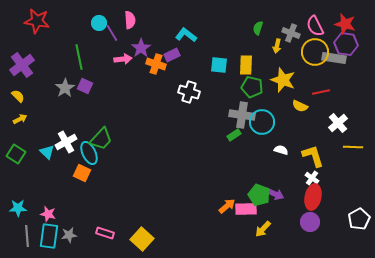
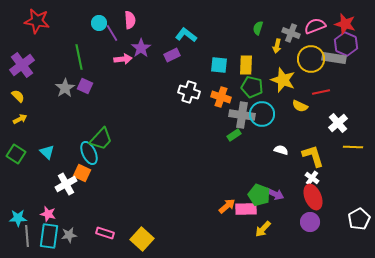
pink semicircle at (315, 26): rotated 95 degrees clockwise
purple hexagon at (346, 44): rotated 15 degrees clockwise
yellow circle at (315, 52): moved 4 px left, 7 px down
orange cross at (156, 64): moved 65 px right, 33 px down
cyan circle at (262, 122): moved 8 px up
white cross at (66, 142): moved 42 px down
red ellipse at (313, 197): rotated 35 degrees counterclockwise
cyan star at (18, 208): moved 10 px down
